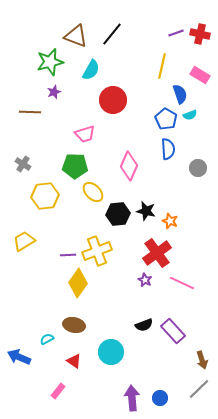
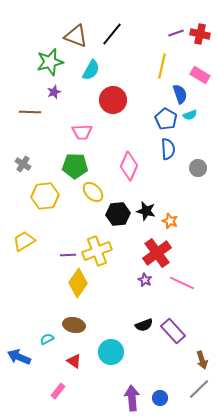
pink trapezoid at (85, 134): moved 3 px left, 2 px up; rotated 15 degrees clockwise
